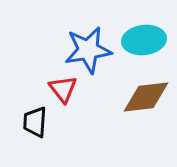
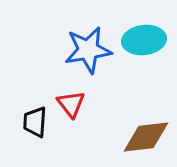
red triangle: moved 8 px right, 15 px down
brown diamond: moved 40 px down
